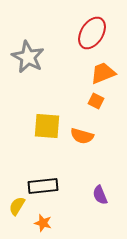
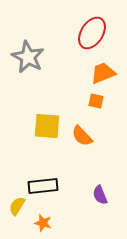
orange square: rotated 14 degrees counterclockwise
orange semicircle: rotated 30 degrees clockwise
